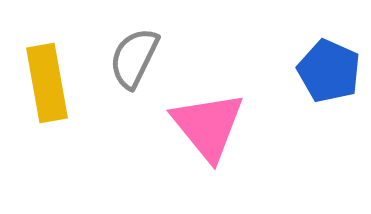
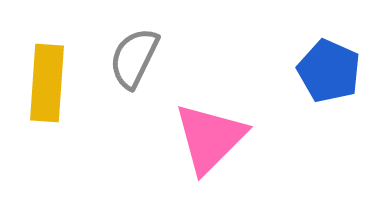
yellow rectangle: rotated 14 degrees clockwise
pink triangle: moved 2 px right, 12 px down; rotated 24 degrees clockwise
